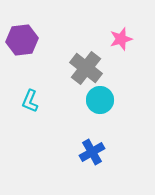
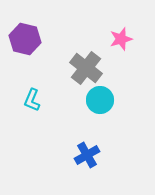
purple hexagon: moved 3 px right, 1 px up; rotated 20 degrees clockwise
cyan L-shape: moved 2 px right, 1 px up
blue cross: moved 5 px left, 3 px down
